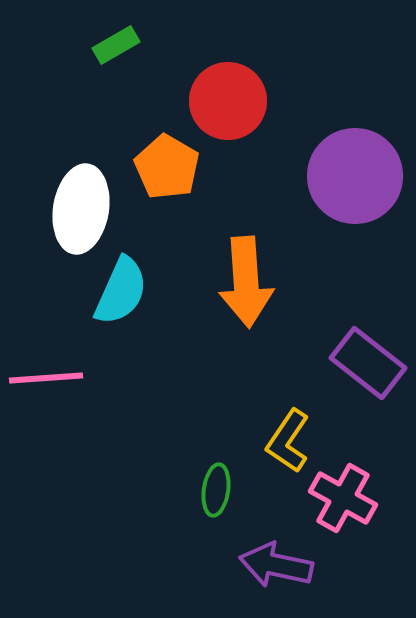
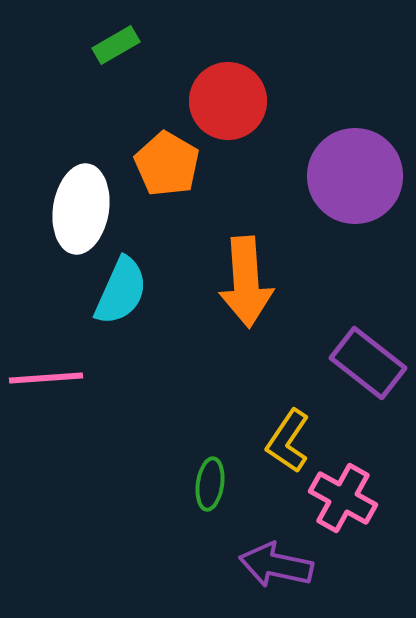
orange pentagon: moved 3 px up
green ellipse: moved 6 px left, 6 px up
